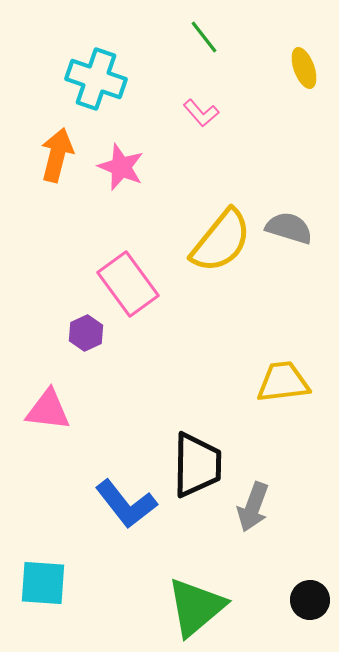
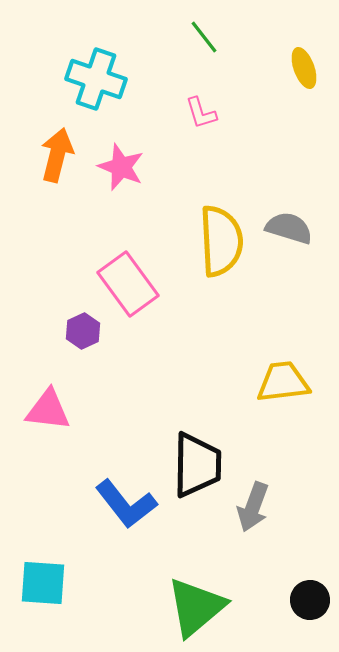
pink L-shape: rotated 24 degrees clockwise
yellow semicircle: rotated 42 degrees counterclockwise
purple hexagon: moved 3 px left, 2 px up
